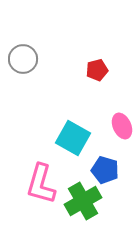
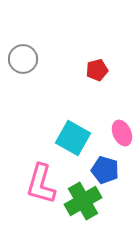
pink ellipse: moved 7 px down
